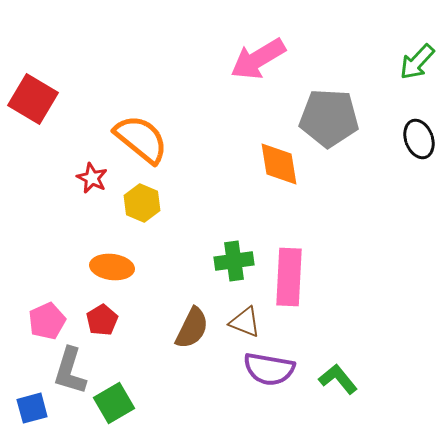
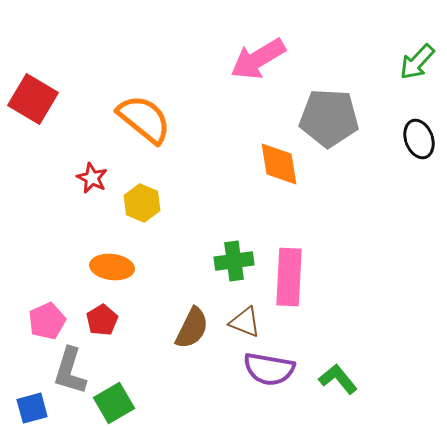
orange semicircle: moved 3 px right, 20 px up
